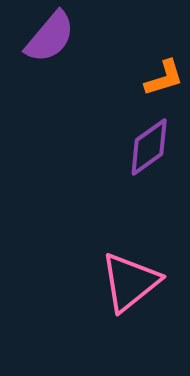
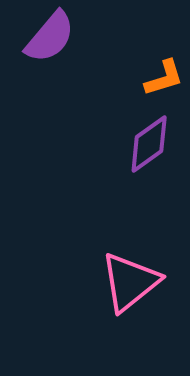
purple diamond: moved 3 px up
